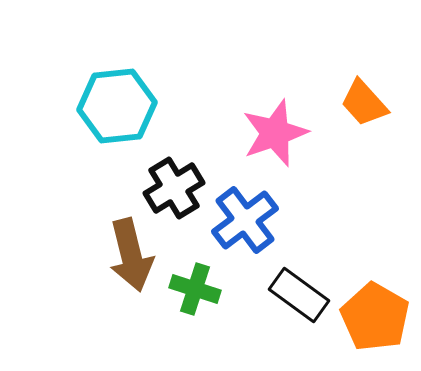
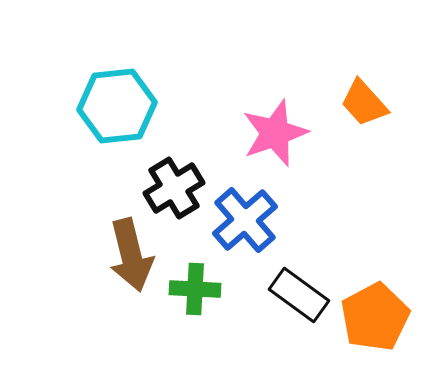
blue cross: rotated 4 degrees counterclockwise
green cross: rotated 15 degrees counterclockwise
orange pentagon: rotated 14 degrees clockwise
